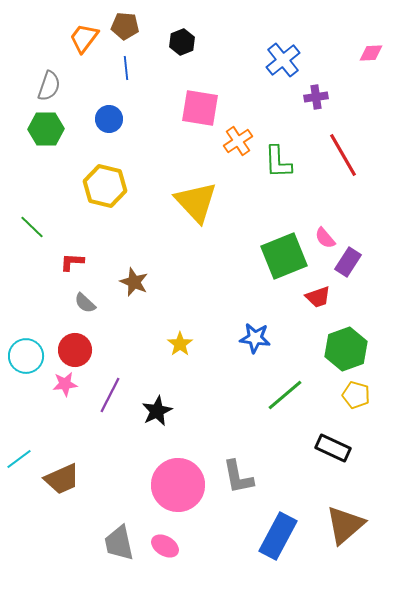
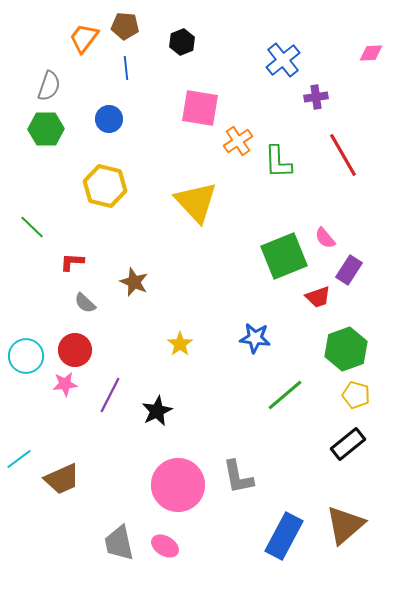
purple rectangle at (348, 262): moved 1 px right, 8 px down
black rectangle at (333, 448): moved 15 px right, 4 px up; rotated 64 degrees counterclockwise
blue rectangle at (278, 536): moved 6 px right
